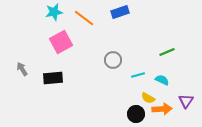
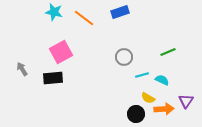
cyan star: rotated 24 degrees clockwise
pink square: moved 10 px down
green line: moved 1 px right
gray circle: moved 11 px right, 3 px up
cyan line: moved 4 px right
orange arrow: moved 2 px right
